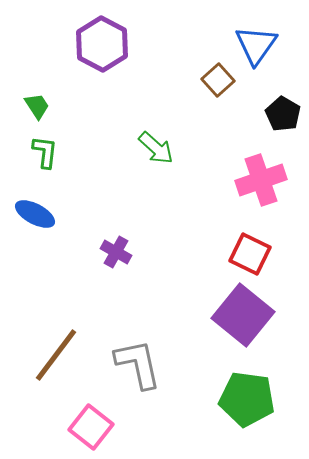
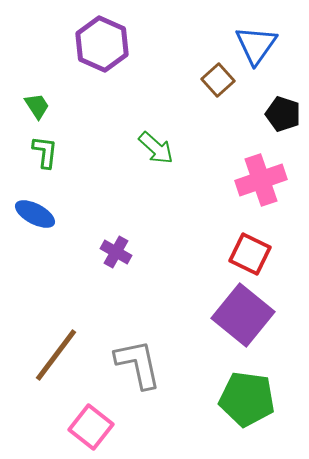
purple hexagon: rotated 4 degrees counterclockwise
black pentagon: rotated 12 degrees counterclockwise
